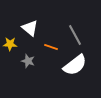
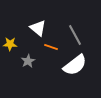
white triangle: moved 8 px right
gray star: rotated 24 degrees clockwise
